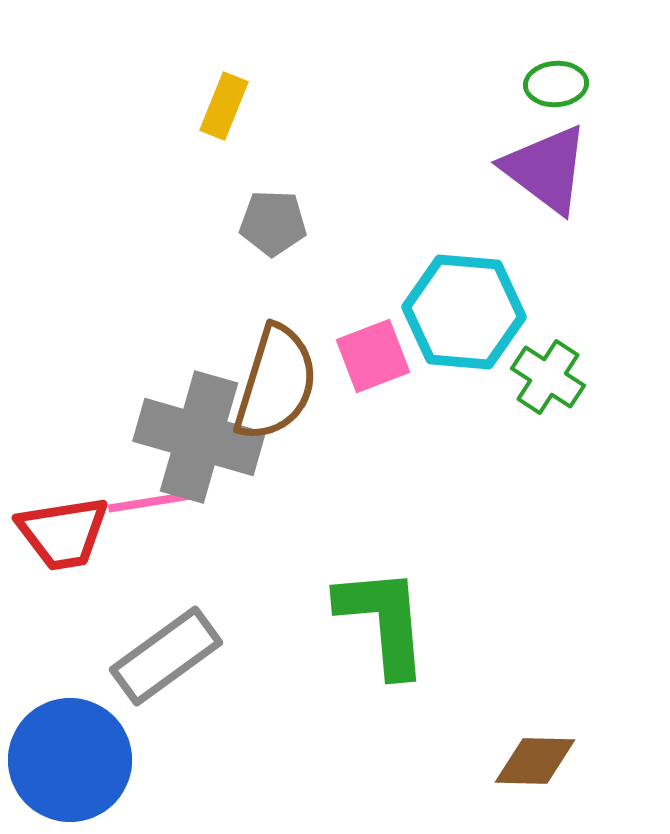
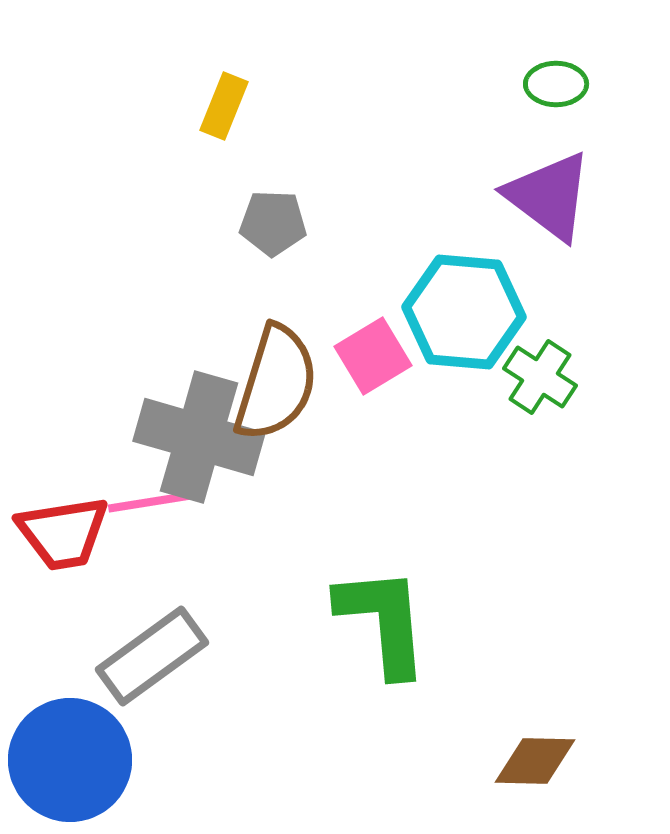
green ellipse: rotated 4 degrees clockwise
purple triangle: moved 3 px right, 27 px down
pink square: rotated 10 degrees counterclockwise
green cross: moved 8 px left
gray rectangle: moved 14 px left
